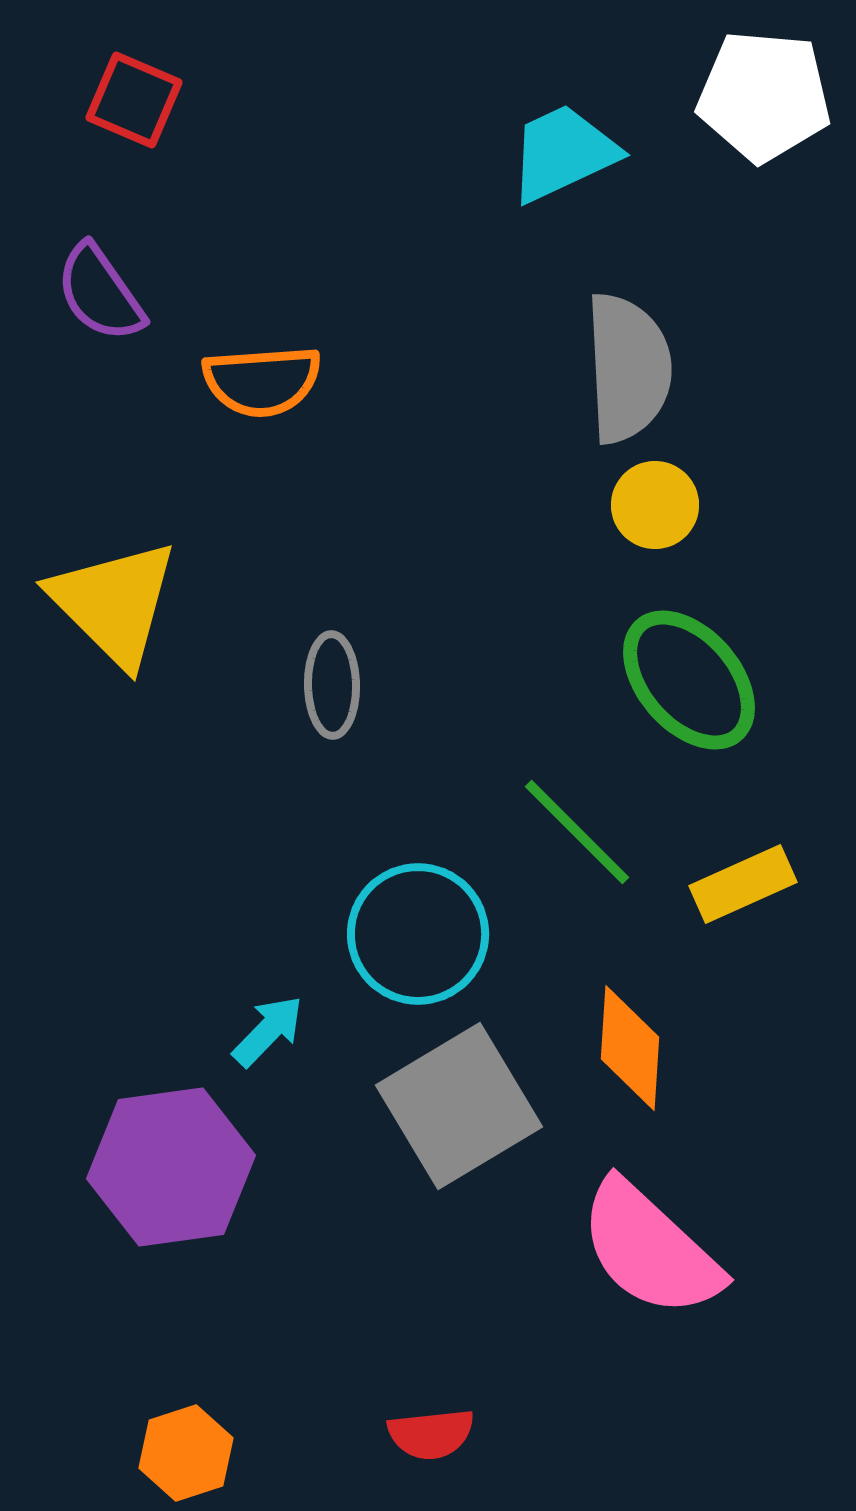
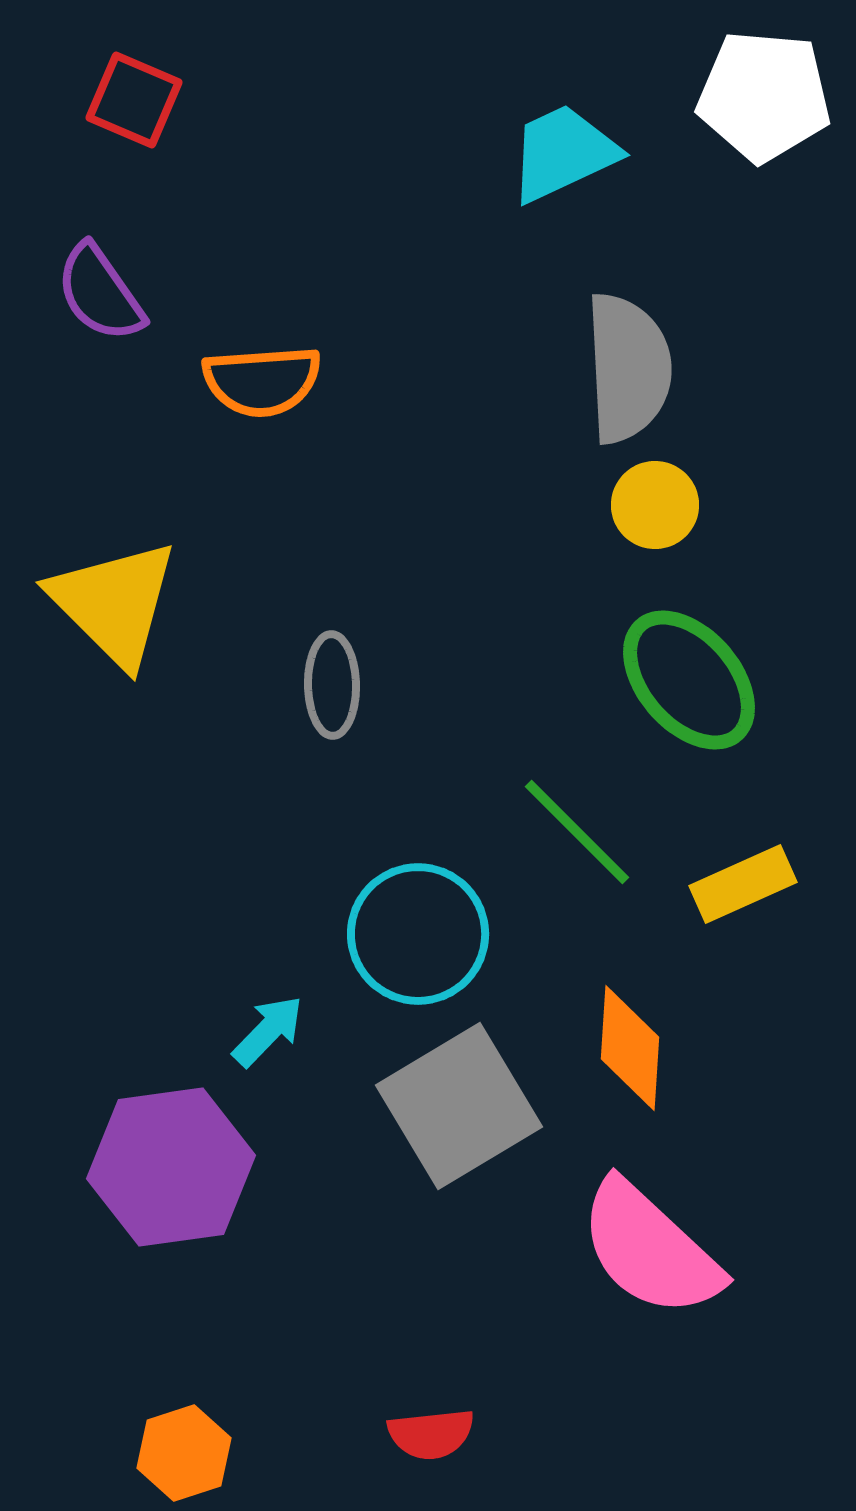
orange hexagon: moved 2 px left
